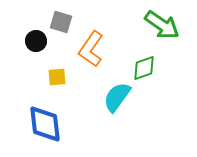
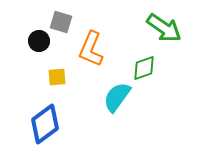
green arrow: moved 2 px right, 3 px down
black circle: moved 3 px right
orange L-shape: rotated 12 degrees counterclockwise
blue diamond: rotated 60 degrees clockwise
